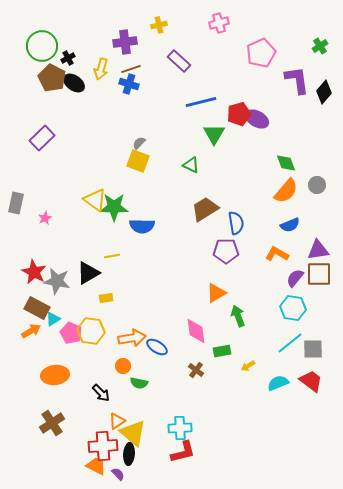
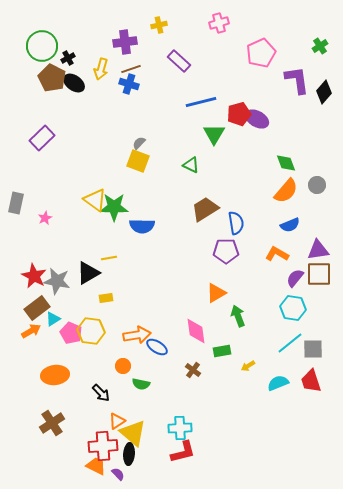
yellow line at (112, 256): moved 3 px left, 2 px down
red star at (34, 272): moved 4 px down
brown rectangle at (37, 308): rotated 65 degrees counterclockwise
orange arrow at (132, 338): moved 5 px right, 3 px up
brown cross at (196, 370): moved 3 px left
red trapezoid at (311, 381): rotated 145 degrees counterclockwise
green semicircle at (139, 383): moved 2 px right, 1 px down
